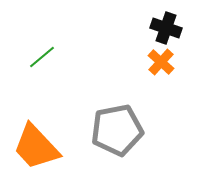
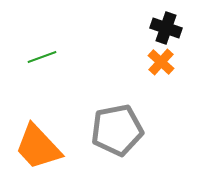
green line: rotated 20 degrees clockwise
orange trapezoid: moved 2 px right
